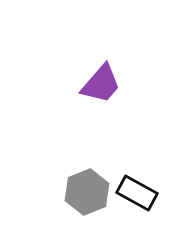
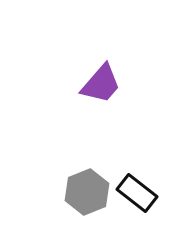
black rectangle: rotated 9 degrees clockwise
